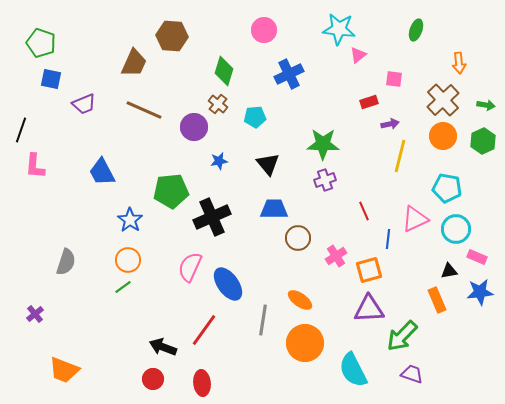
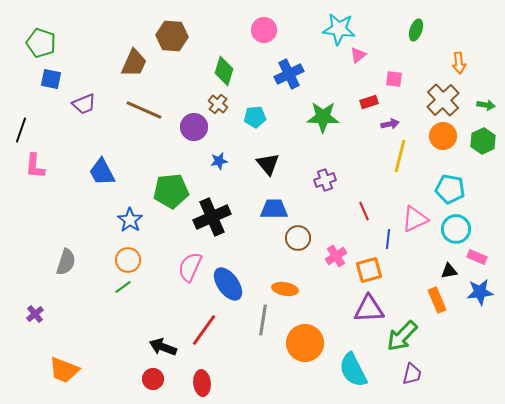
green star at (323, 144): moved 27 px up
cyan pentagon at (447, 188): moved 3 px right, 1 px down
orange ellipse at (300, 300): moved 15 px left, 11 px up; rotated 25 degrees counterclockwise
purple trapezoid at (412, 374): rotated 85 degrees clockwise
